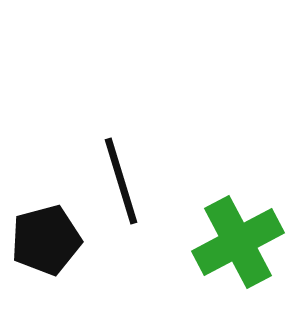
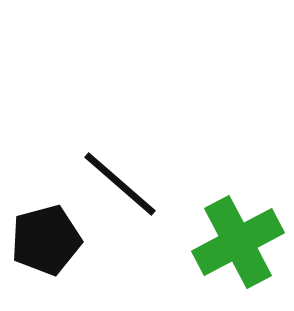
black line: moved 1 px left, 3 px down; rotated 32 degrees counterclockwise
